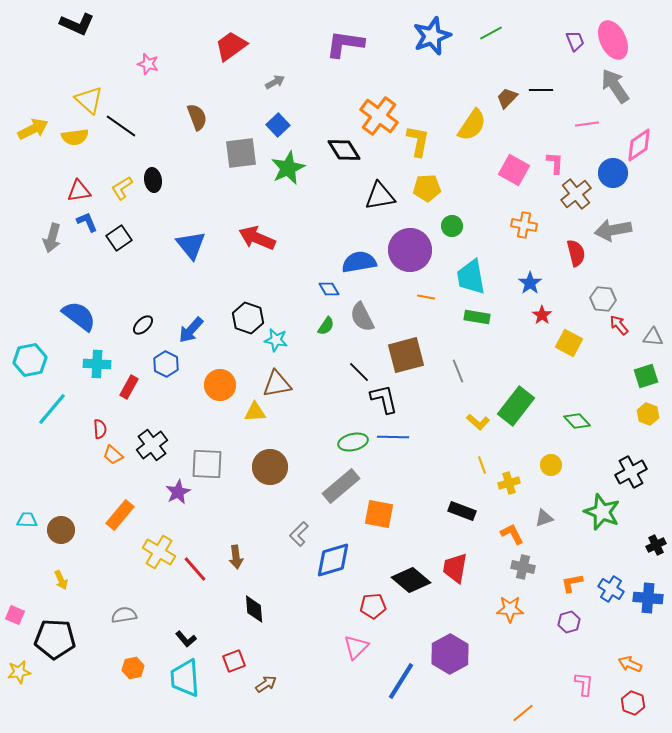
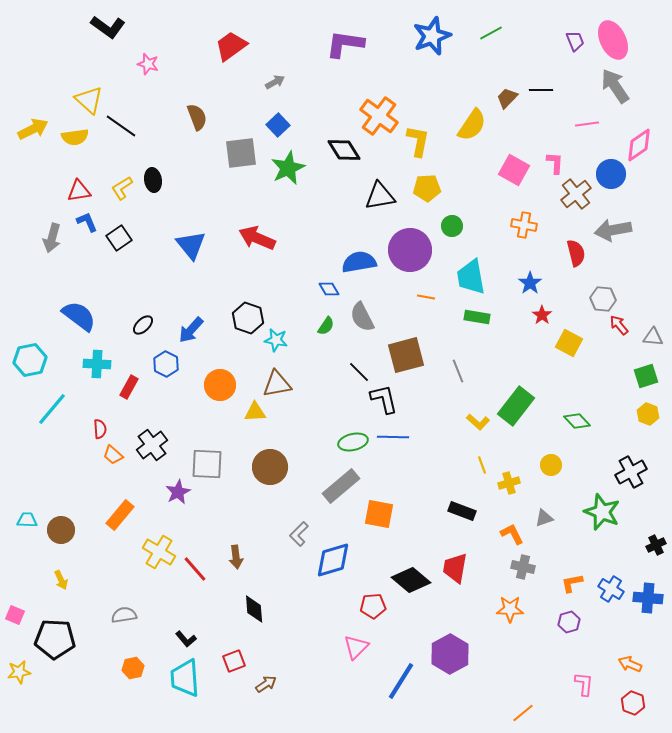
black L-shape at (77, 24): moved 31 px right, 3 px down; rotated 12 degrees clockwise
blue circle at (613, 173): moved 2 px left, 1 px down
